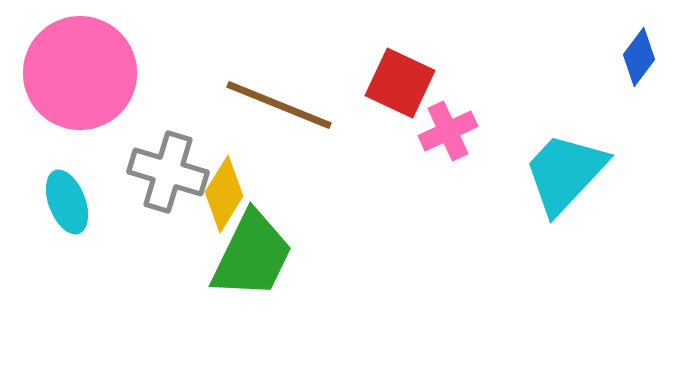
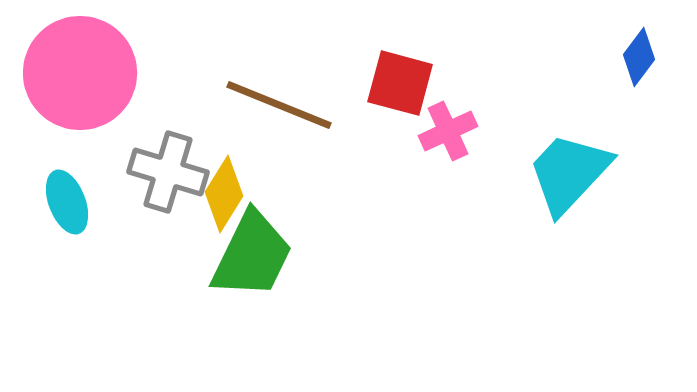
red square: rotated 10 degrees counterclockwise
cyan trapezoid: moved 4 px right
